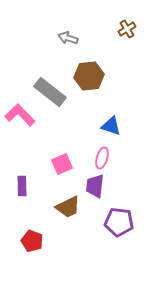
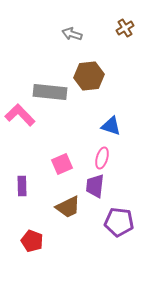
brown cross: moved 2 px left, 1 px up
gray arrow: moved 4 px right, 4 px up
gray rectangle: rotated 32 degrees counterclockwise
